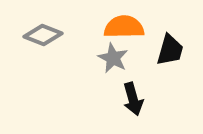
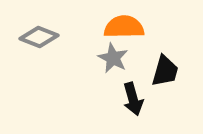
gray diamond: moved 4 px left, 2 px down
black trapezoid: moved 5 px left, 21 px down
